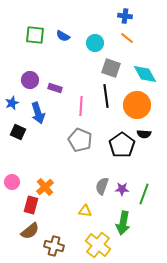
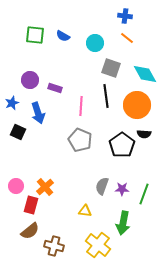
pink circle: moved 4 px right, 4 px down
